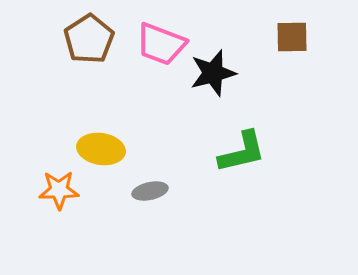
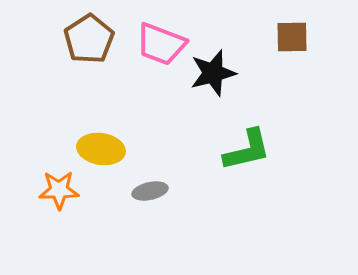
green L-shape: moved 5 px right, 2 px up
